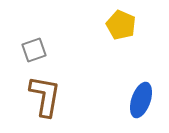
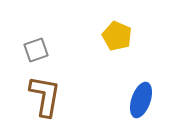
yellow pentagon: moved 4 px left, 11 px down
gray square: moved 2 px right
